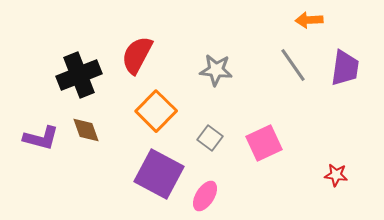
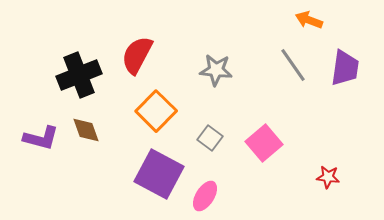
orange arrow: rotated 24 degrees clockwise
pink square: rotated 15 degrees counterclockwise
red star: moved 8 px left, 2 px down
